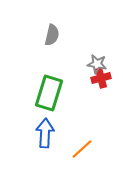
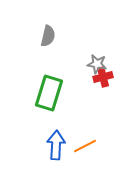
gray semicircle: moved 4 px left, 1 px down
red cross: moved 2 px right, 1 px up
blue arrow: moved 11 px right, 12 px down
orange line: moved 3 px right, 3 px up; rotated 15 degrees clockwise
